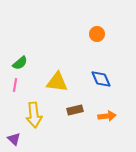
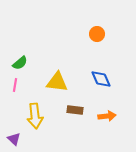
brown rectangle: rotated 21 degrees clockwise
yellow arrow: moved 1 px right, 1 px down
